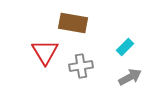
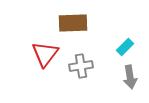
brown rectangle: rotated 12 degrees counterclockwise
red triangle: moved 2 px down; rotated 8 degrees clockwise
gray arrow: rotated 110 degrees clockwise
